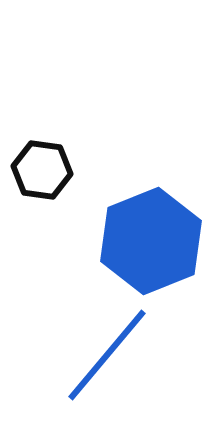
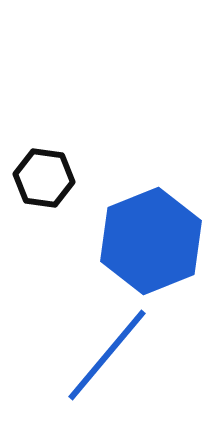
black hexagon: moved 2 px right, 8 px down
